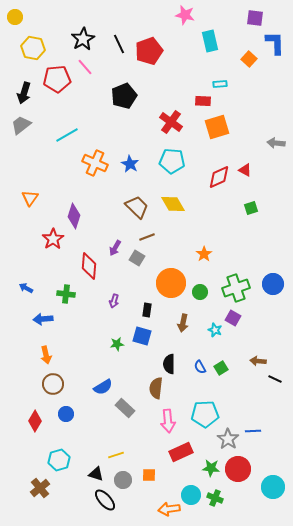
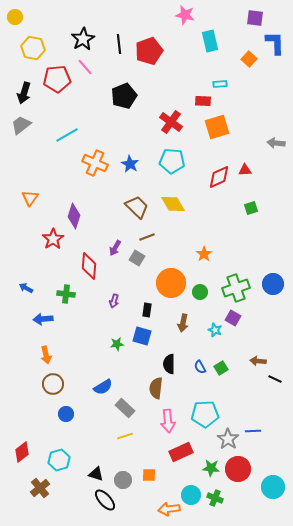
black line at (119, 44): rotated 18 degrees clockwise
red triangle at (245, 170): rotated 32 degrees counterclockwise
red diamond at (35, 421): moved 13 px left, 31 px down; rotated 20 degrees clockwise
yellow line at (116, 455): moved 9 px right, 19 px up
